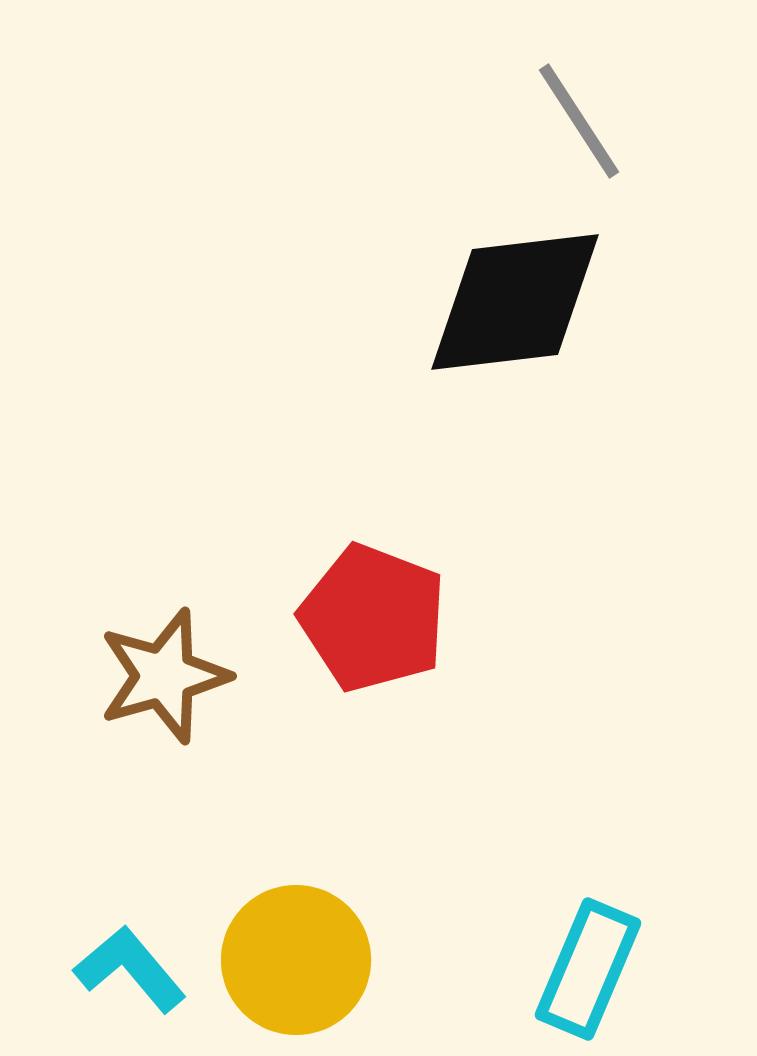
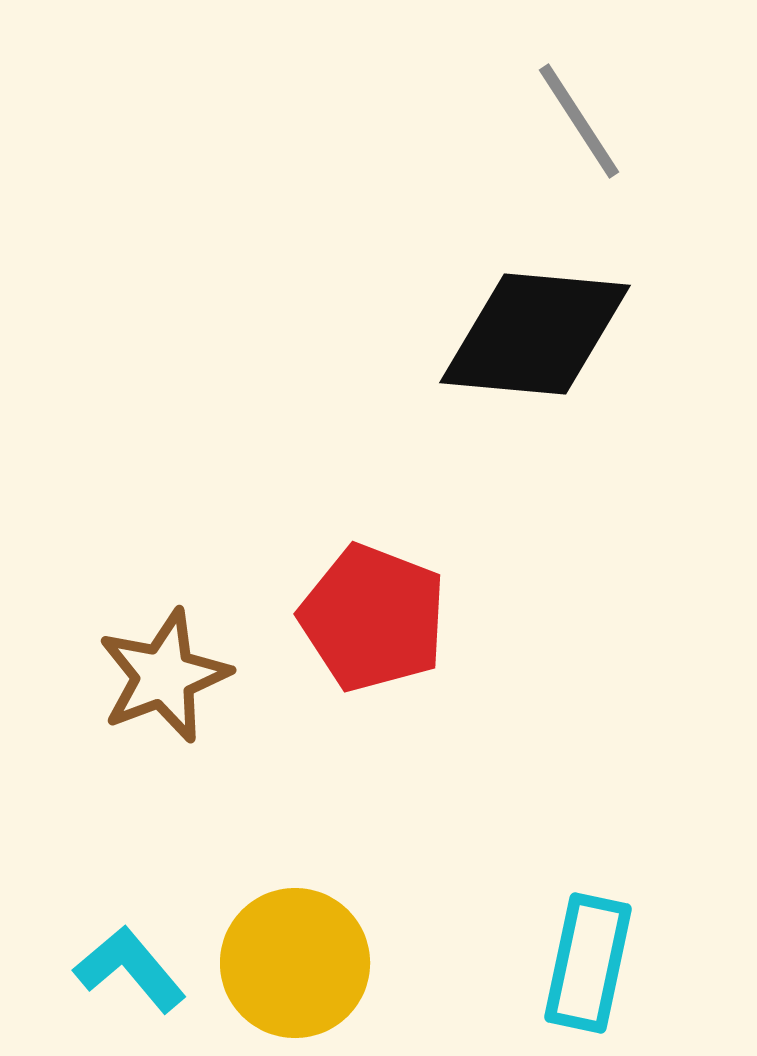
black diamond: moved 20 px right, 32 px down; rotated 12 degrees clockwise
brown star: rotated 5 degrees counterclockwise
yellow circle: moved 1 px left, 3 px down
cyan rectangle: moved 6 px up; rotated 11 degrees counterclockwise
